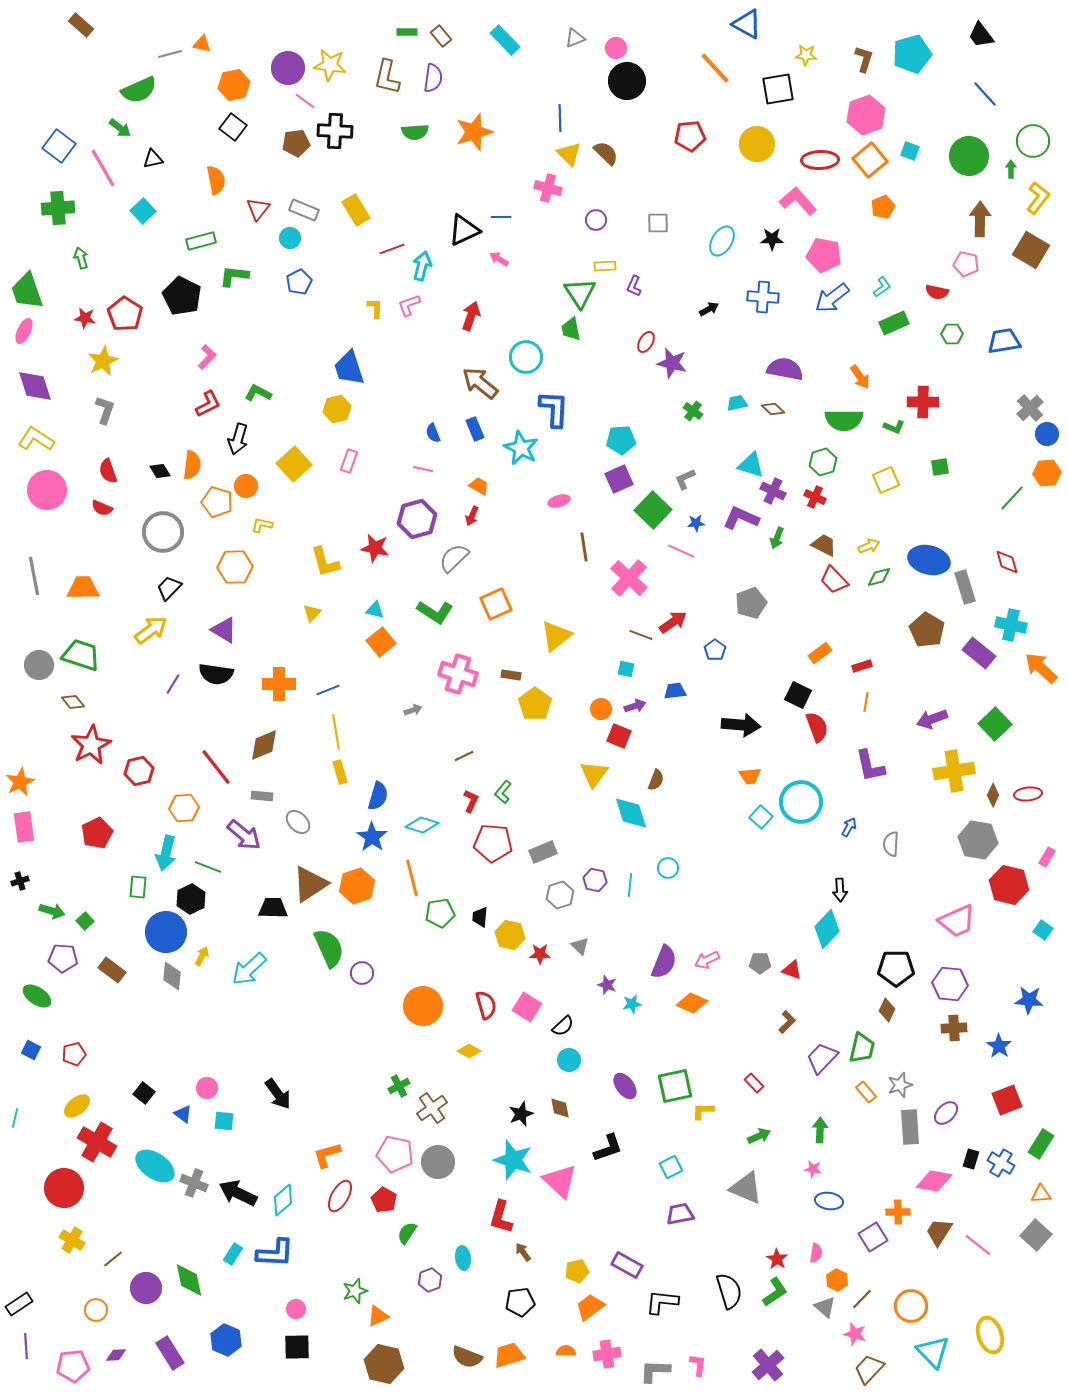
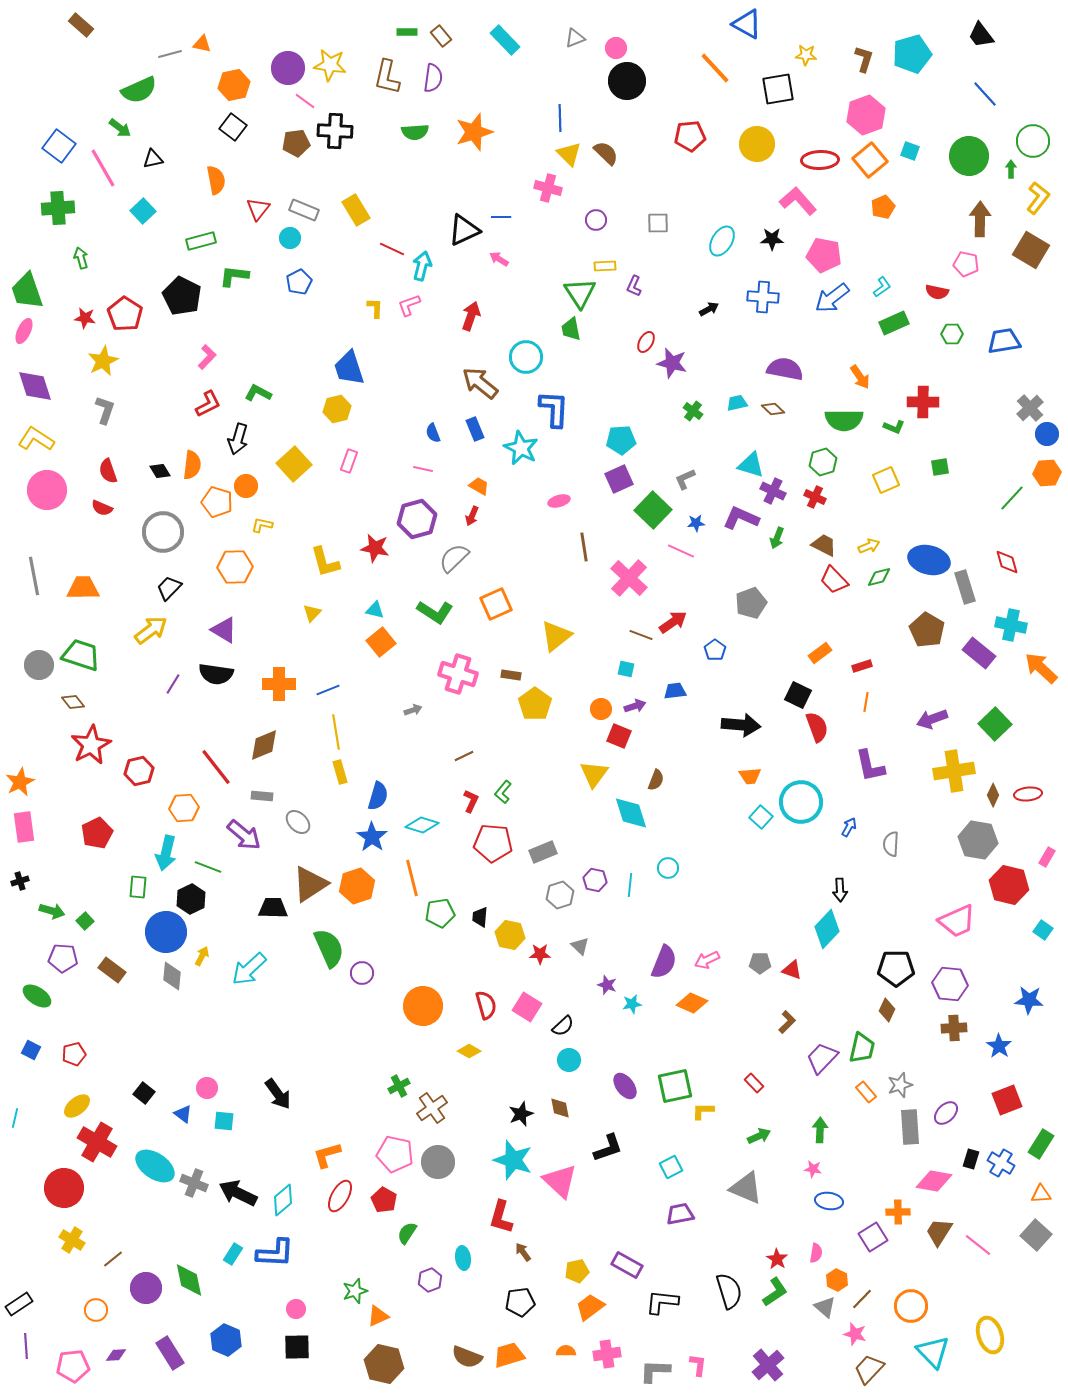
red line at (392, 249): rotated 45 degrees clockwise
